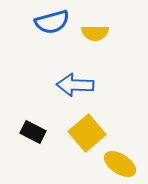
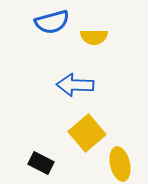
yellow semicircle: moved 1 px left, 4 px down
black rectangle: moved 8 px right, 31 px down
yellow ellipse: rotated 44 degrees clockwise
